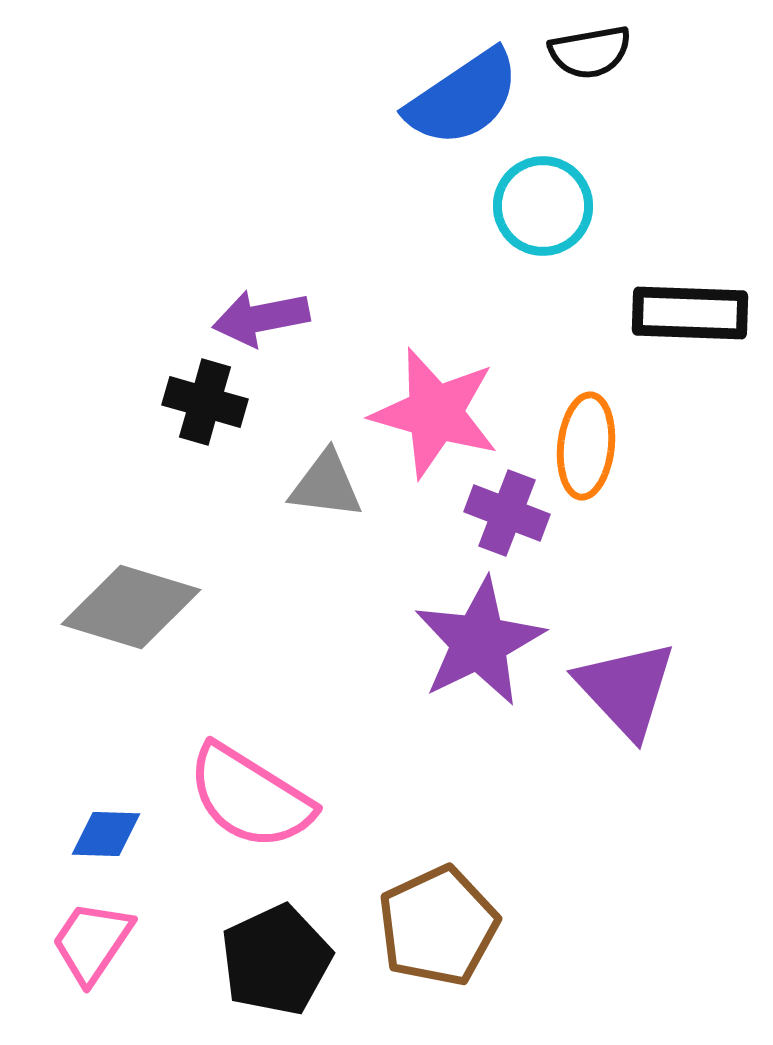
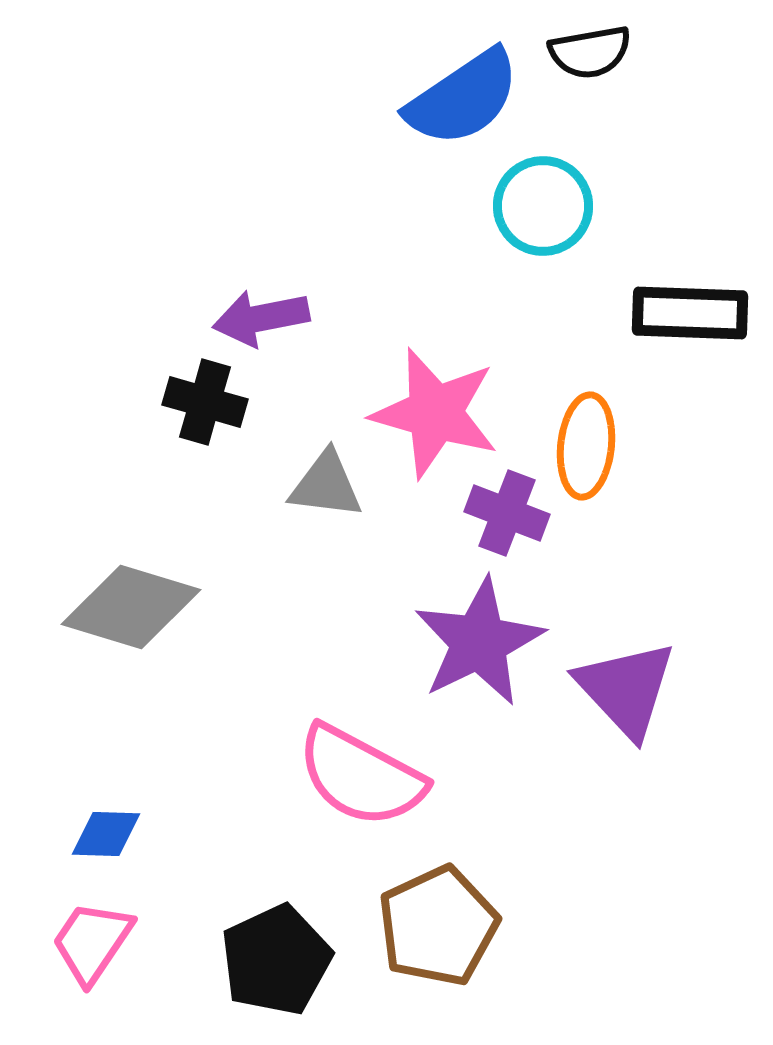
pink semicircle: moved 111 px right, 21 px up; rotated 4 degrees counterclockwise
